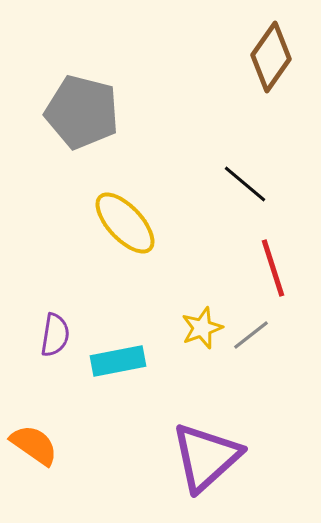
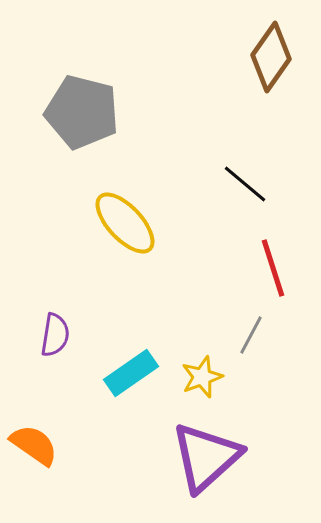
yellow star: moved 49 px down
gray line: rotated 24 degrees counterclockwise
cyan rectangle: moved 13 px right, 12 px down; rotated 24 degrees counterclockwise
